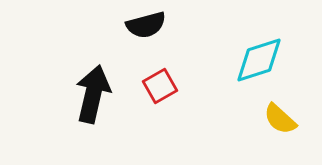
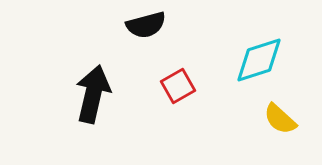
red square: moved 18 px right
